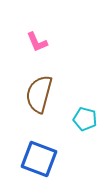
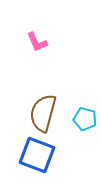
brown semicircle: moved 4 px right, 19 px down
blue square: moved 2 px left, 4 px up
